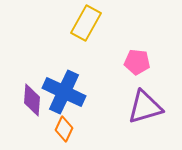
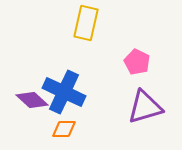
yellow rectangle: rotated 16 degrees counterclockwise
pink pentagon: rotated 20 degrees clockwise
purple diamond: rotated 52 degrees counterclockwise
orange diamond: rotated 65 degrees clockwise
